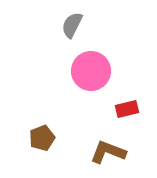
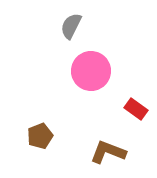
gray semicircle: moved 1 px left, 1 px down
red rectangle: moved 9 px right; rotated 50 degrees clockwise
brown pentagon: moved 2 px left, 2 px up
